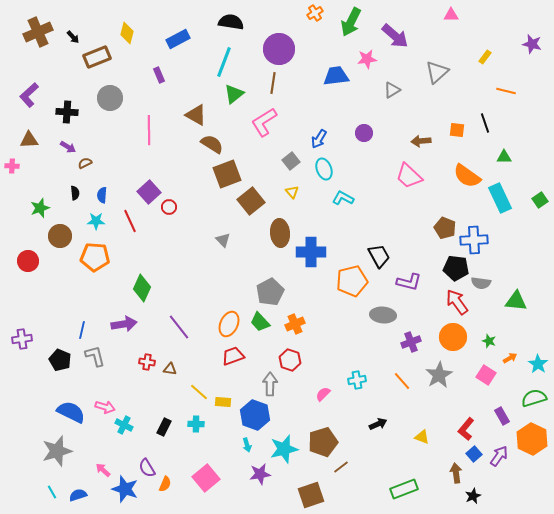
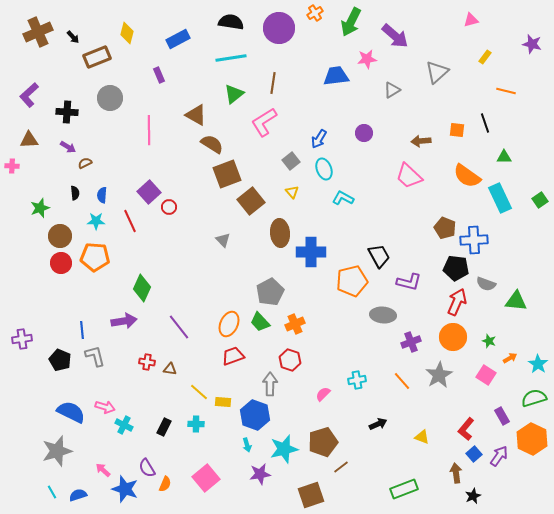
pink triangle at (451, 15): moved 20 px right, 5 px down; rotated 14 degrees counterclockwise
purple circle at (279, 49): moved 21 px up
cyan line at (224, 62): moved 7 px right, 4 px up; rotated 60 degrees clockwise
red circle at (28, 261): moved 33 px right, 2 px down
gray semicircle at (481, 283): moved 5 px right, 1 px down; rotated 12 degrees clockwise
red arrow at (457, 302): rotated 60 degrees clockwise
purple arrow at (124, 324): moved 3 px up
blue line at (82, 330): rotated 18 degrees counterclockwise
